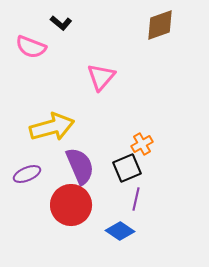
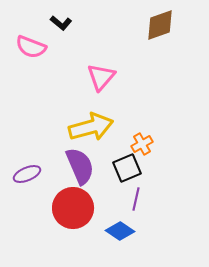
yellow arrow: moved 39 px right
red circle: moved 2 px right, 3 px down
